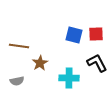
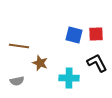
brown star: rotated 21 degrees counterclockwise
